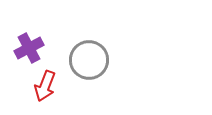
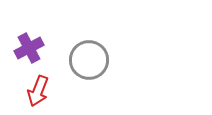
red arrow: moved 7 px left, 5 px down
